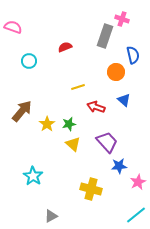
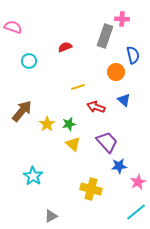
pink cross: rotated 16 degrees counterclockwise
cyan line: moved 3 px up
